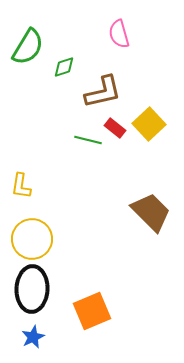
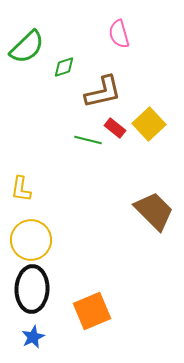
green semicircle: moved 1 px left; rotated 15 degrees clockwise
yellow L-shape: moved 3 px down
brown trapezoid: moved 3 px right, 1 px up
yellow circle: moved 1 px left, 1 px down
